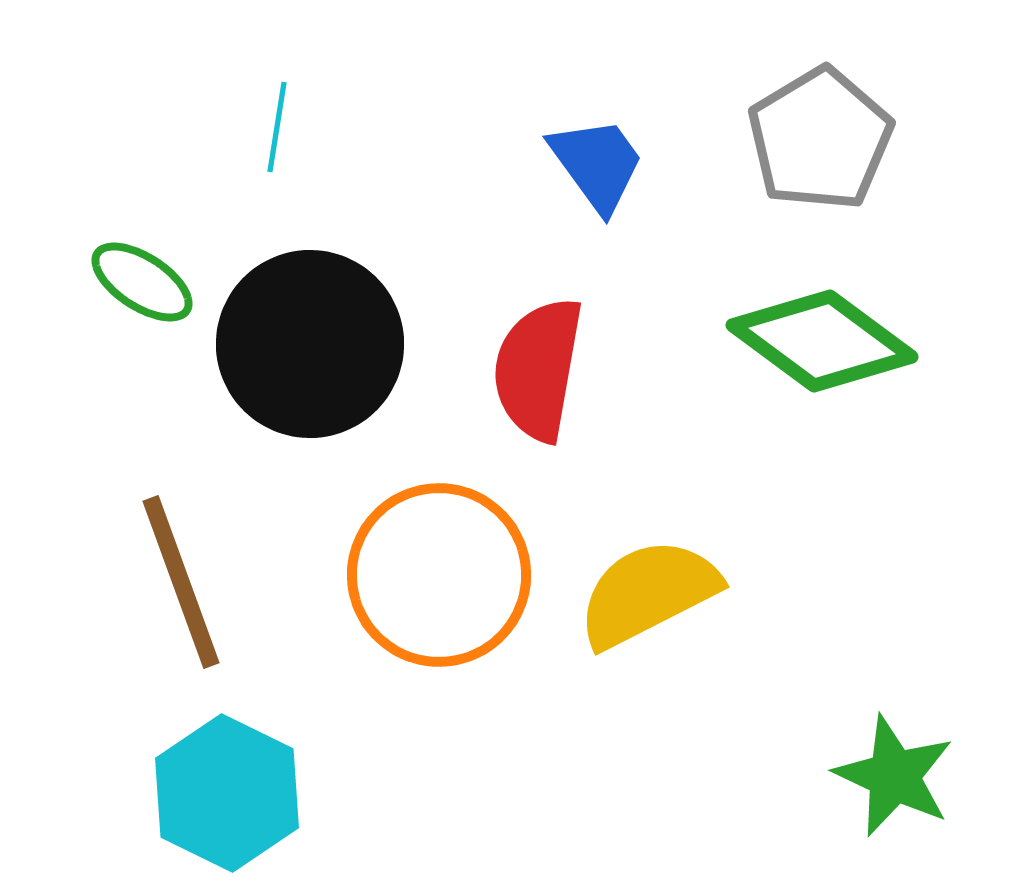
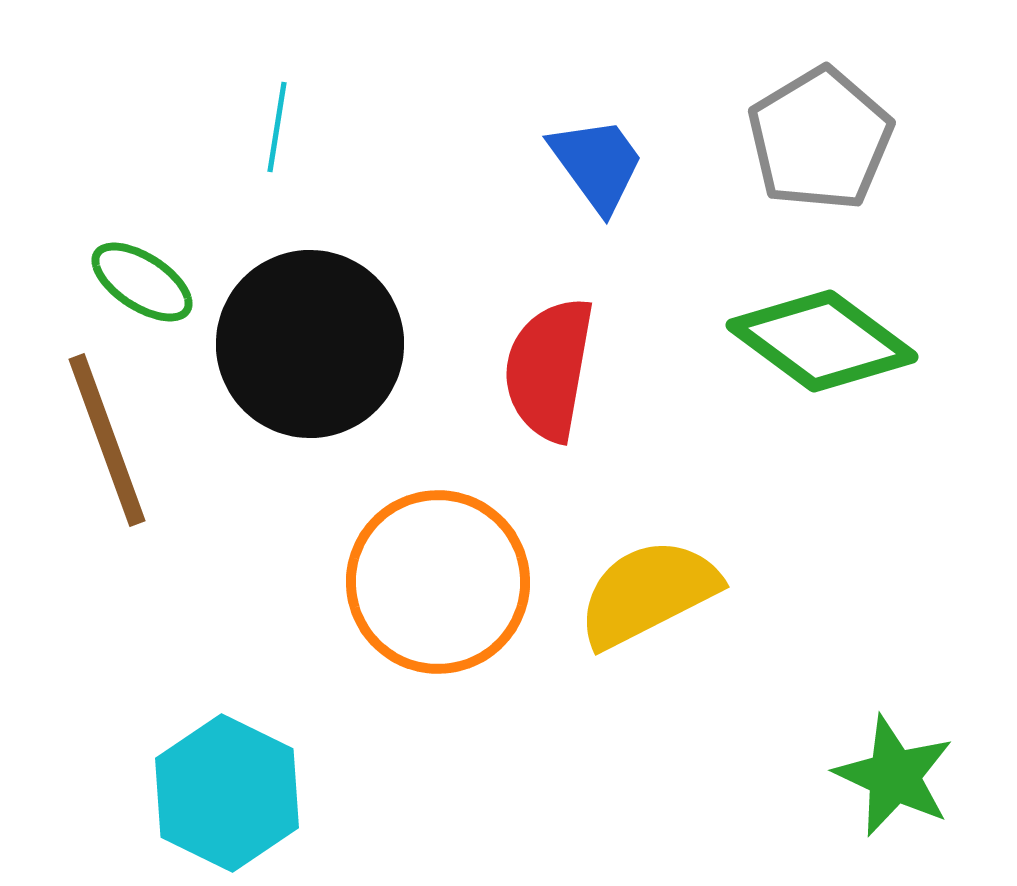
red semicircle: moved 11 px right
orange circle: moved 1 px left, 7 px down
brown line: moved 74 px left, 142 px up
